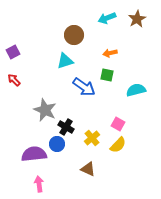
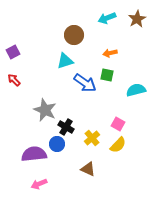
blue arrow: moved 1 px right, 4 px up
pink arrow: rotated 105 degrees counterclockwise
